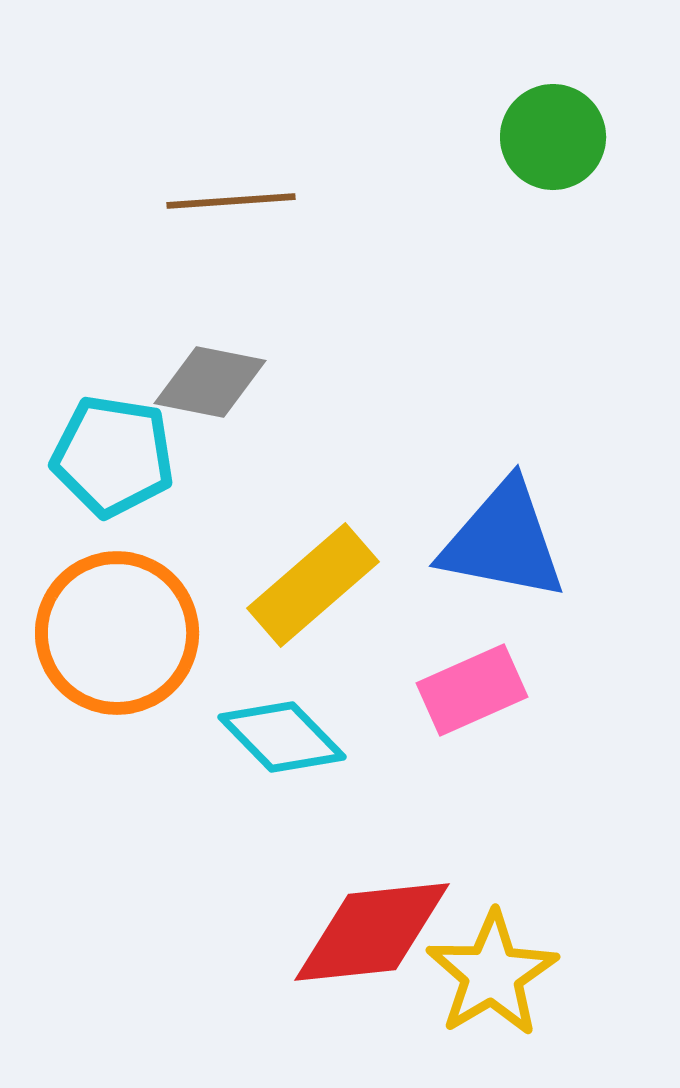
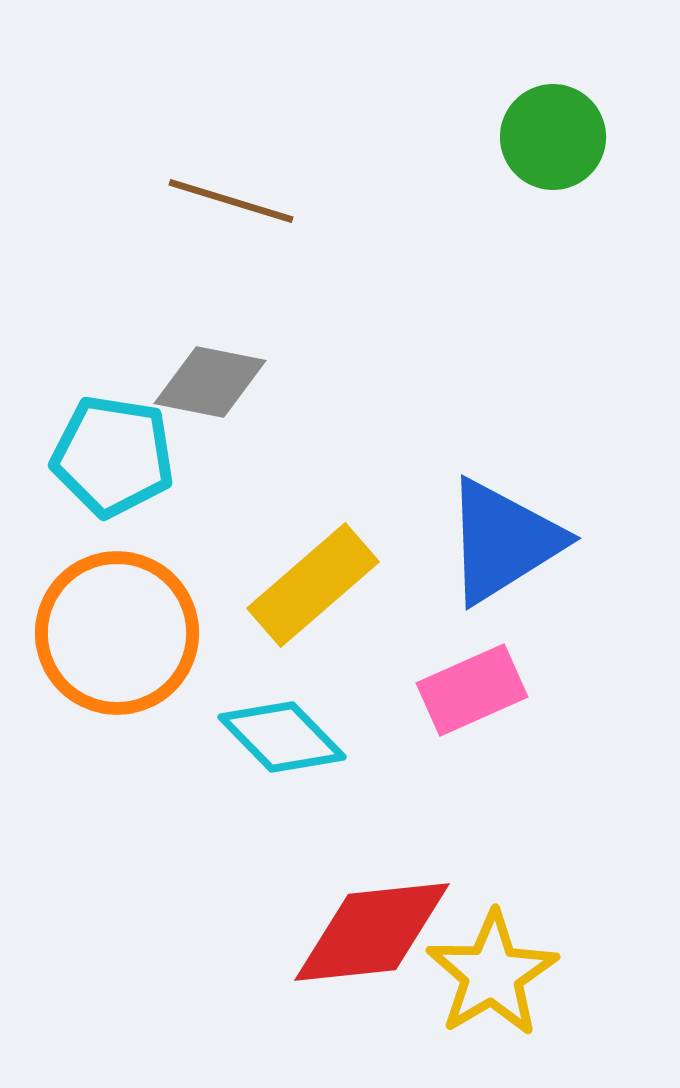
brown line: rotated 21 degrees clockwise
blue triangle: rotated 43 degrees counterclockwise
